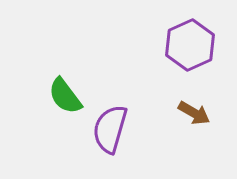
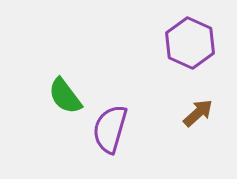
purple hexagon: moved 2 px up; rotated 12 degrees counterclockwise
brown arrow: moved 4 px right; rotated 72 degrees counterclockwise
